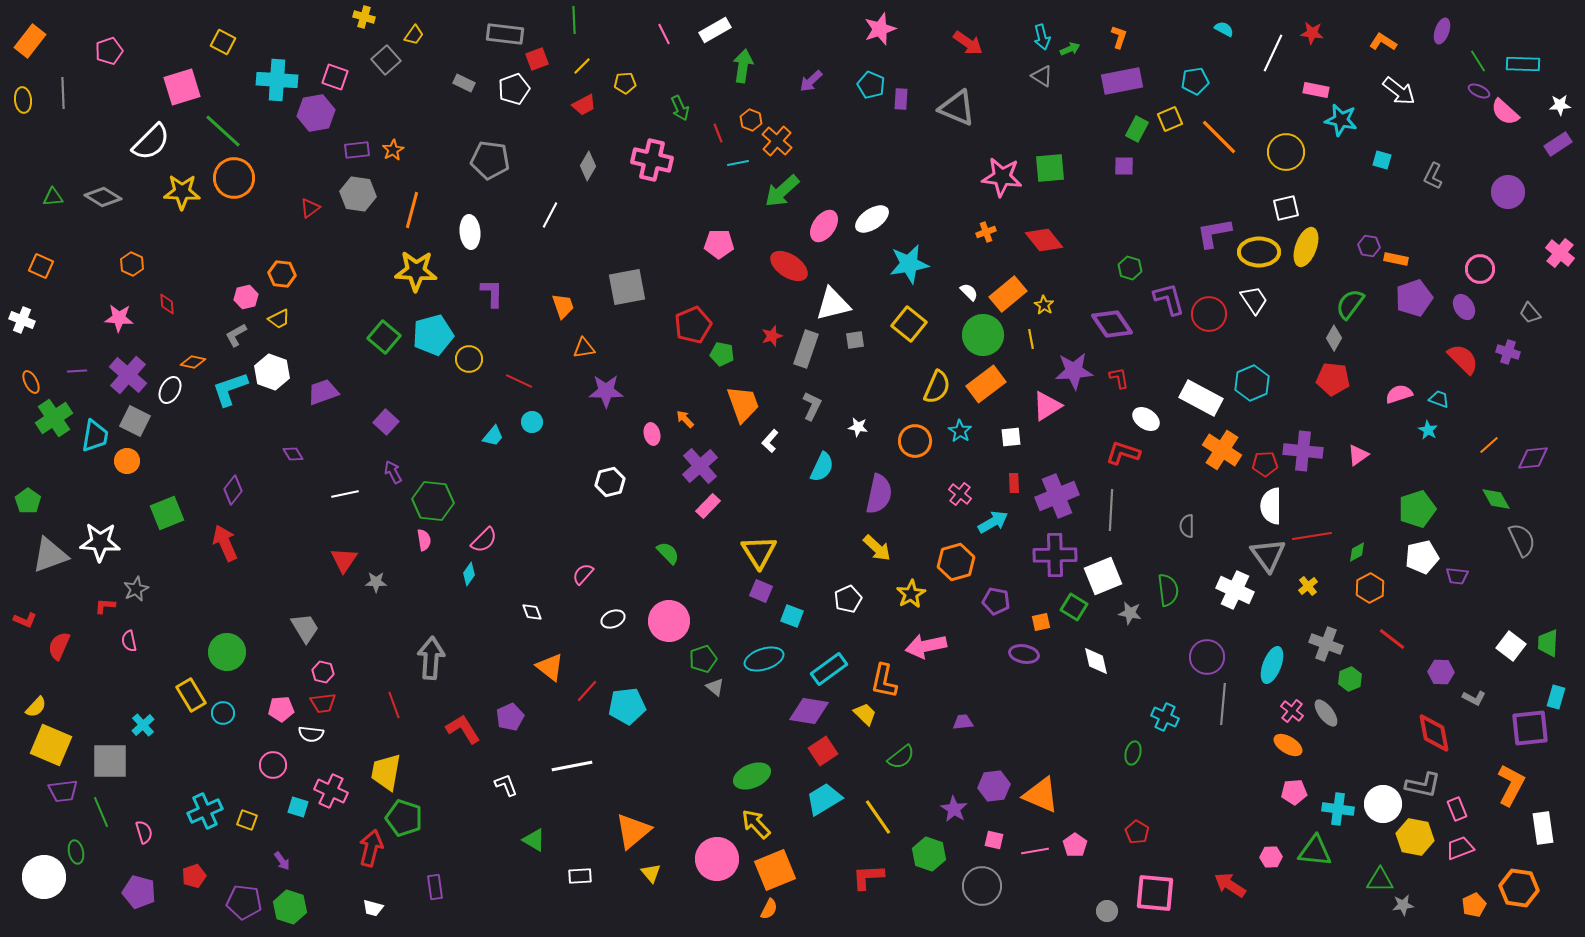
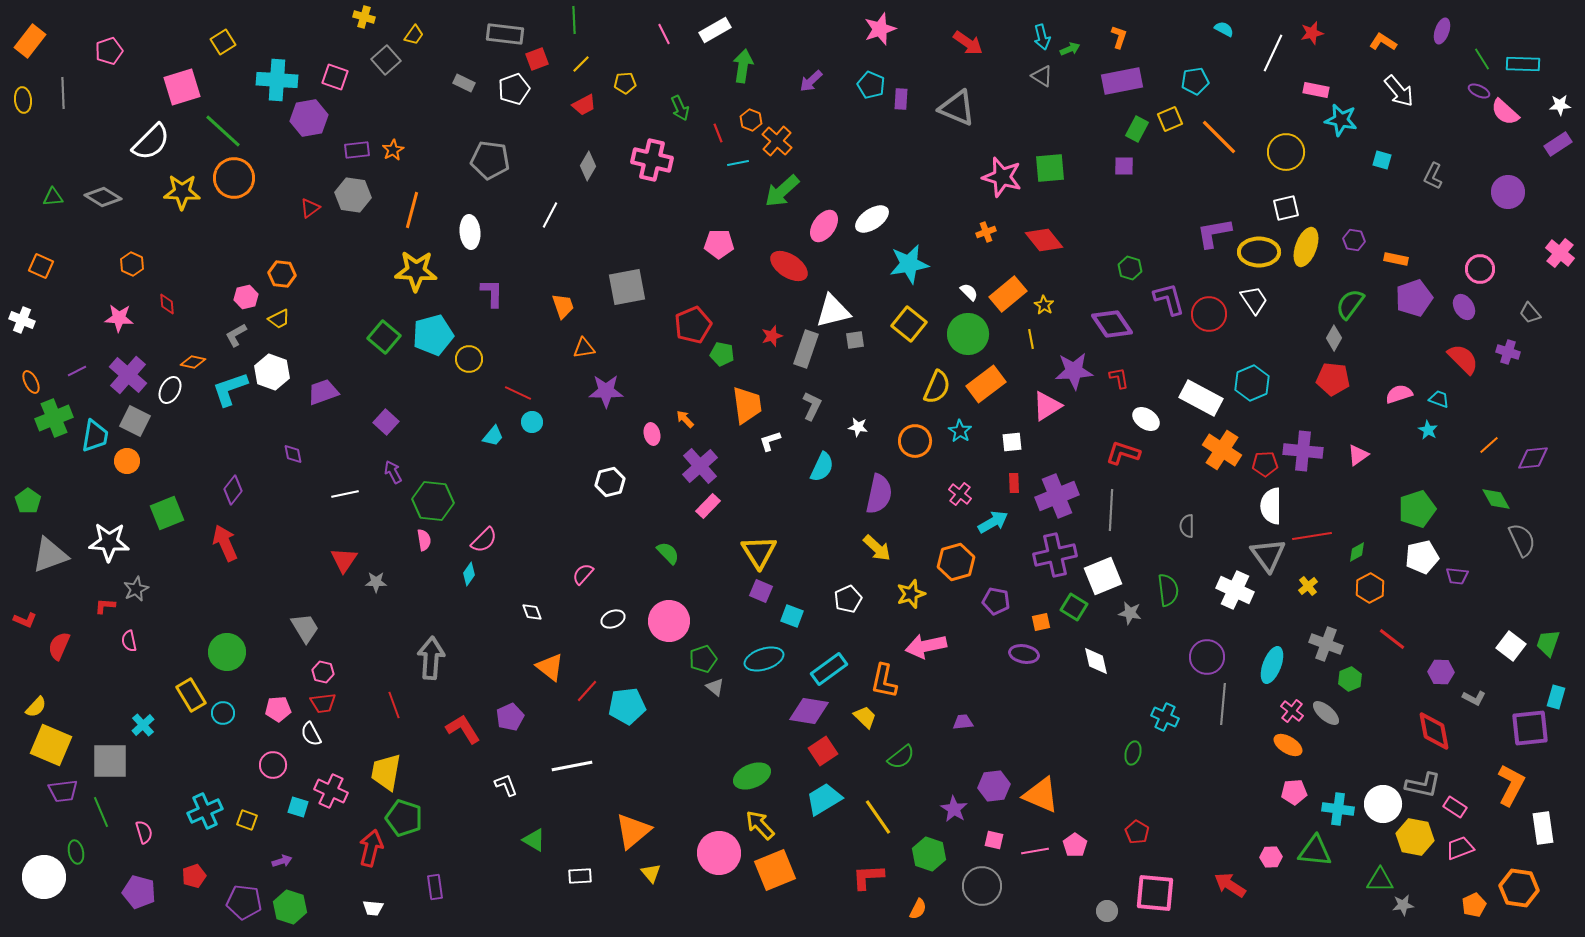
red star at (1312, 33): rotated 20 degrees counterclockwise
yellow square at (223, 42): rotated 30 degrees clockwise
green line at (1478, 61): moved 4 px right, 2 px up
yellow line at (582, 66): moved 1 px left, 2 px up
white arrow at (1399, 91): rotated 12 degrees clockwise
purple hexagon at (316, 113): moved 7 px left, 5 px down
pink star at (1002, 177): rotated 9 degrees clockwise
gray hexagon at (358, 194): moved 5 px left, 1 px down
purple hexagon at (1369, 246): moved 15 px left, 6 px up
white triangle at (833, 304): moved 7 px down
green circle at (983, 335): moved 15 px left, 1 px up
purple line at (77, 371): rotated 24 degrees counterclockwise
red line at (519, 381): moved 1 px left, 12 px down
orange trapezoid at (743, 404): moved 4 px right, 1 px down; rotated 12 degrees clockwise
green cross at (54, 418): rotated 12 degrees clockwise
white square at (1011, 437): moved 1 px right, 5 px down
white L-shape at (770, 441): rotated 30 degrees clockwise
purple diamond at (293, 454): rotated 20 degrees clockwise
white star at (100, 542): moved 9 px right
purple cross at (1055, 555): rotated 12 degrees counterclockwise
yellow star at (911, 594): rotated 12 degrees clockwise
green trapezoid at (1548, 643): rotated 16 degrees clockwise
pink pentagon at (281, 709): moved 3 px left
gray ellipse at (1326, 713): rotated 12 degrees counterclockwise
yellow trapezoid at (865, 714): moved 3 px down
red diamond at (1434, 733): moved 2 px up
white semicircle at (311, 734): rotated 55 degrees clockwise
pink rectangle at (1457, 809): moved 2 px left, 2 px up; rotated 35 degrees counterclockwise
yellow arrow at (756, 824): moved 4 px right, 1 px down
pink circle at (717, 859): moved 2 px right, 6 px up
purple arrow at (282, 861): rotated 72 degrees counterclockwise
white trapezoid at (373, 908): rotated 10 degrees counterclockwise
orange semicircle at (769, 909): moved 149 px right
